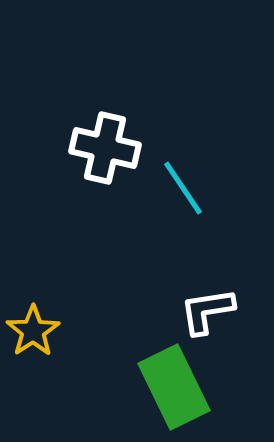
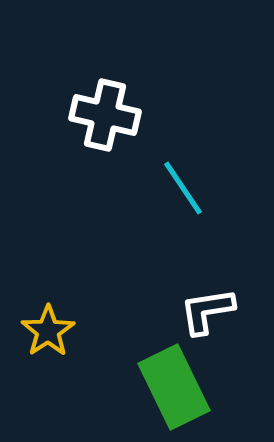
white cross: moved 33 px up
yellow star: moved 15 px right
